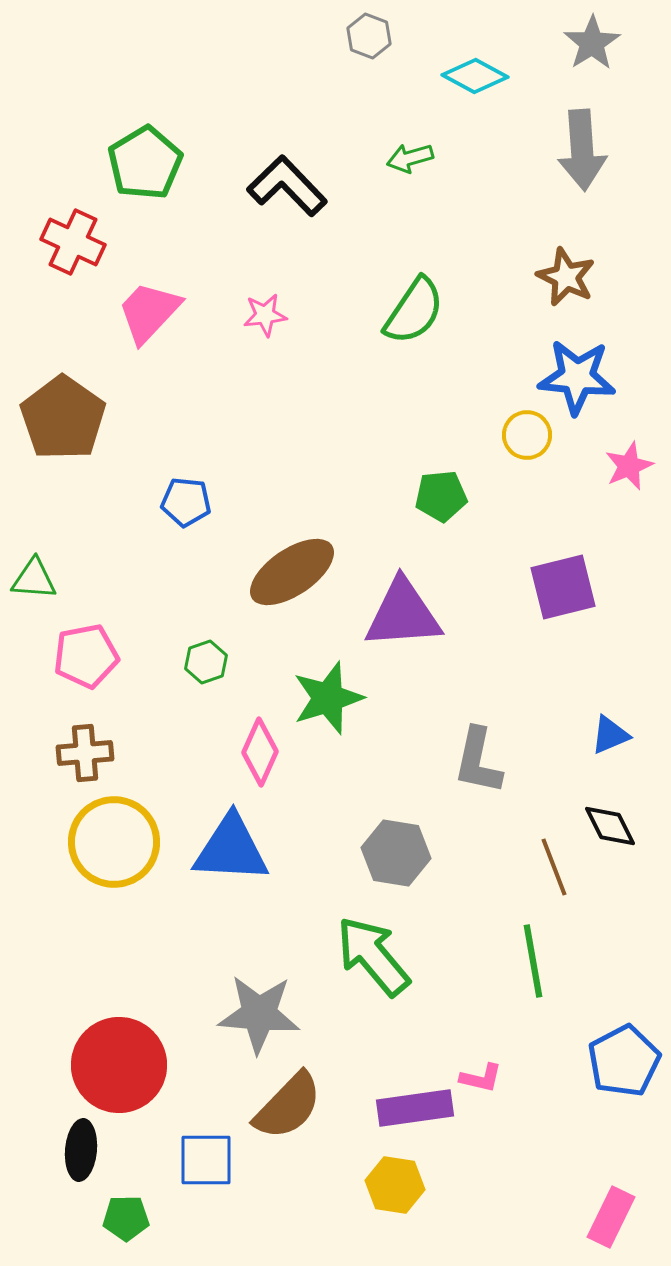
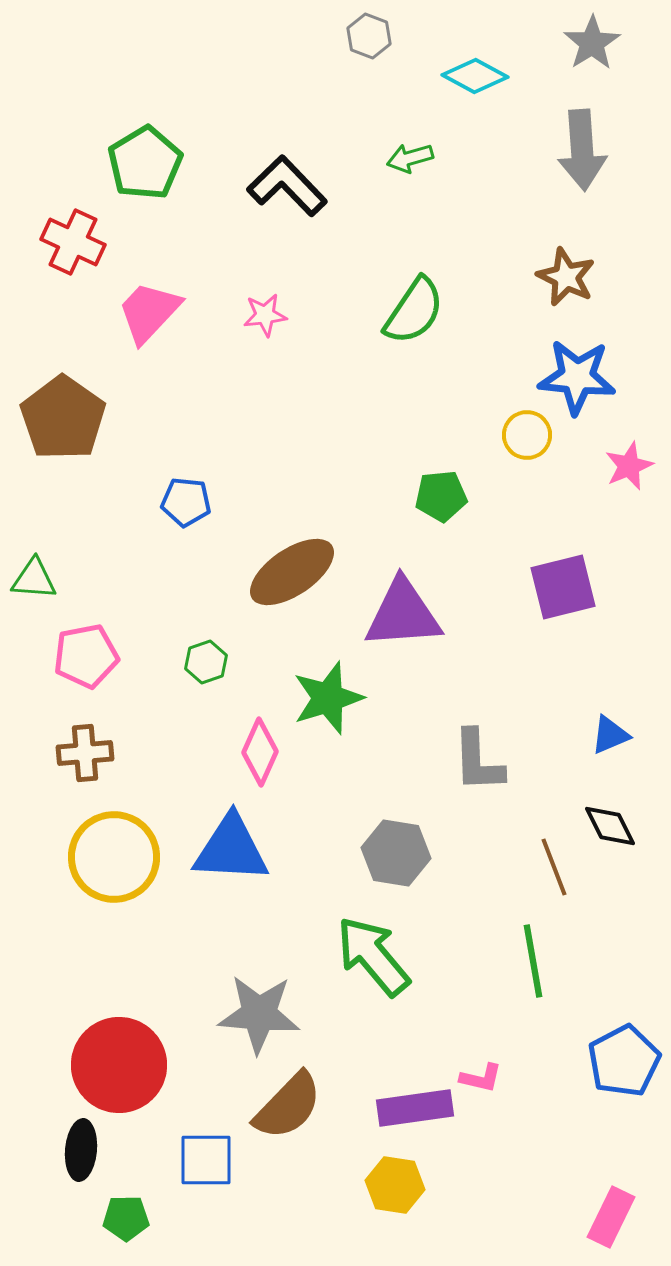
gray L-shape at (478, 761): rotated 14 degrees counterclockwise
yellow circle at (114, 842): moved 15 px down
